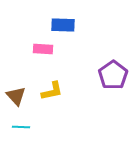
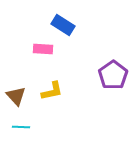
blue rectangle: rotated 30 degrees clockwise
